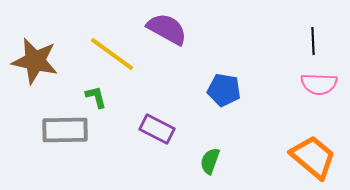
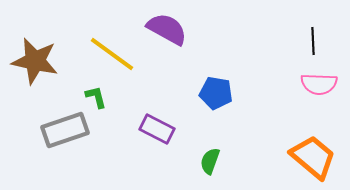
blue pentagon: moved 8 px left, 3 px down
gray rectangle: rotated 18 degrees counterclockwise
